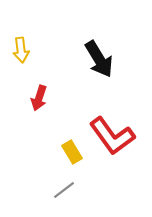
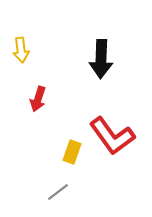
black arrow: moved 2 px right; rotated 33 degrees clockwise
red arrow: moved 1 px left, 1 px down
yellow rectangle: rotated 50 degrees clockwise
gray line: moved 6 px left, 2 px down
